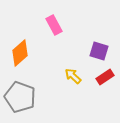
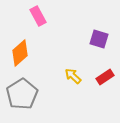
pink rectangle: moved 16 px left, 9 px up
purple square: moved 12 px up
gray pentagon: moved 2 px right, 3 px up; rotated 20 degrees clockwise
